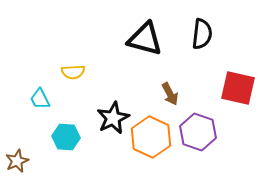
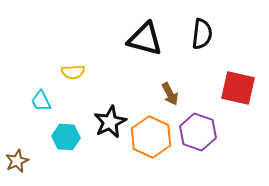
cyan trapezoid: moved 1 px right, 2 px down
black star: moved 3 px left, 4 px down
